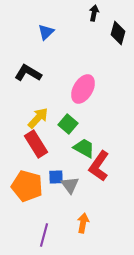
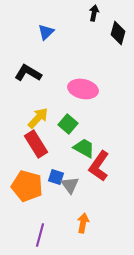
pink ellipse: rotated 72 degrees clockwise
blue square: rotated 21 degrees clockwise
purple line: moved 4 px left
